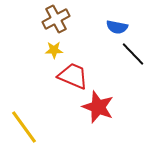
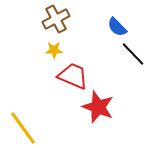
blue semicircle: rotated 35 degrees clockwise
yellow line: moved 1 px left, 1 px down
